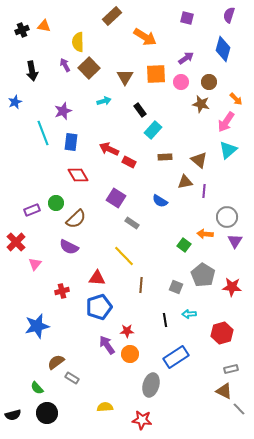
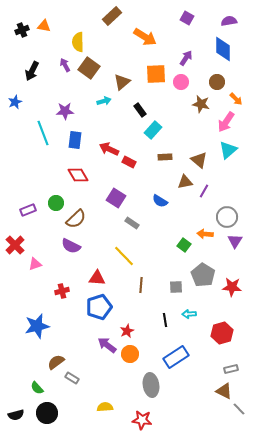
purple semicircle at (229, 15): moved 6 px down; rotated 63 degrees clockwise
purple square at (187, 18): rotated 16 degrees clockwise
blue diamond at (223, 49): rotated 15 degrees counterclockwise
purple arrow at (186, 58): rotated 21 degrees counterclockwise
brown square at (89, 68): rotated 10 degrees counterclockwise
black arrow at (32, 71): rotated 36 degrees clockwise
brown triangle at (125, 77): moved 3 px left, 5 px down; rotated 18 degrees clockwise
brown circle at (209, 82): moved 8 px right
purple star at (63, 111): moved 2 px right; rotated 18 degrees clockwise
blue rectangle at (71, 142): moved 4 px right, 2 px up
purple line at (204, 191): rotated 24 degrees clockwise
purple rectangle at (32, 210): moved 4 px left
red cross at (16, 242): moved 1 px left, 3 px down
purple semicircle at (69, 247): moved 2 px right, 1 px up
pink triangle at (35, 264): rotated 32 degrees clockwise
gray square at (176, 287): rotated 24 degrees counterclockwise
red star at (127, 331): rotated 24 degrees counterclockwise
purple arrow at (107, 345): rotated 18 degrees counterclockwise
gray ellipse at (151, 385): rotated 25 degrees counterclockwise
black semicircle at (13, 415): moved 3 px right
